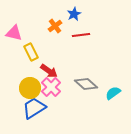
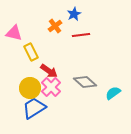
gray diamond: moved 1 px left, 2 px up
